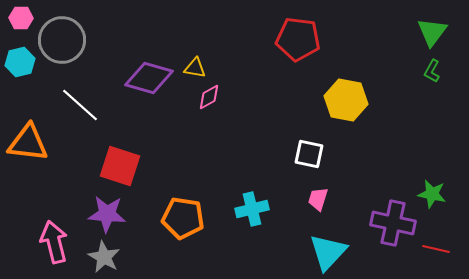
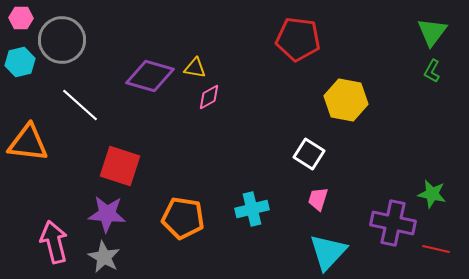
purple diamond: moved 1 px right, 2 px up
white square: rotated 20 degrees clockwise
